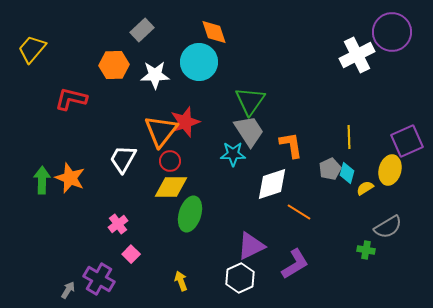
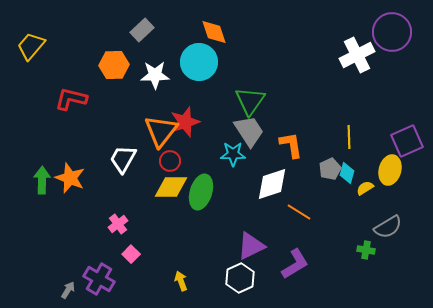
yellow trapezoid: moved 1 px left, 3 px up
green ellipse: moved 11 px right, 22 px up
